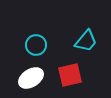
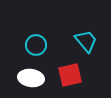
cyan trapezoid: rotated 80 degrees counterclockwise
white ellipse: rotated 40 degrees clockwise
